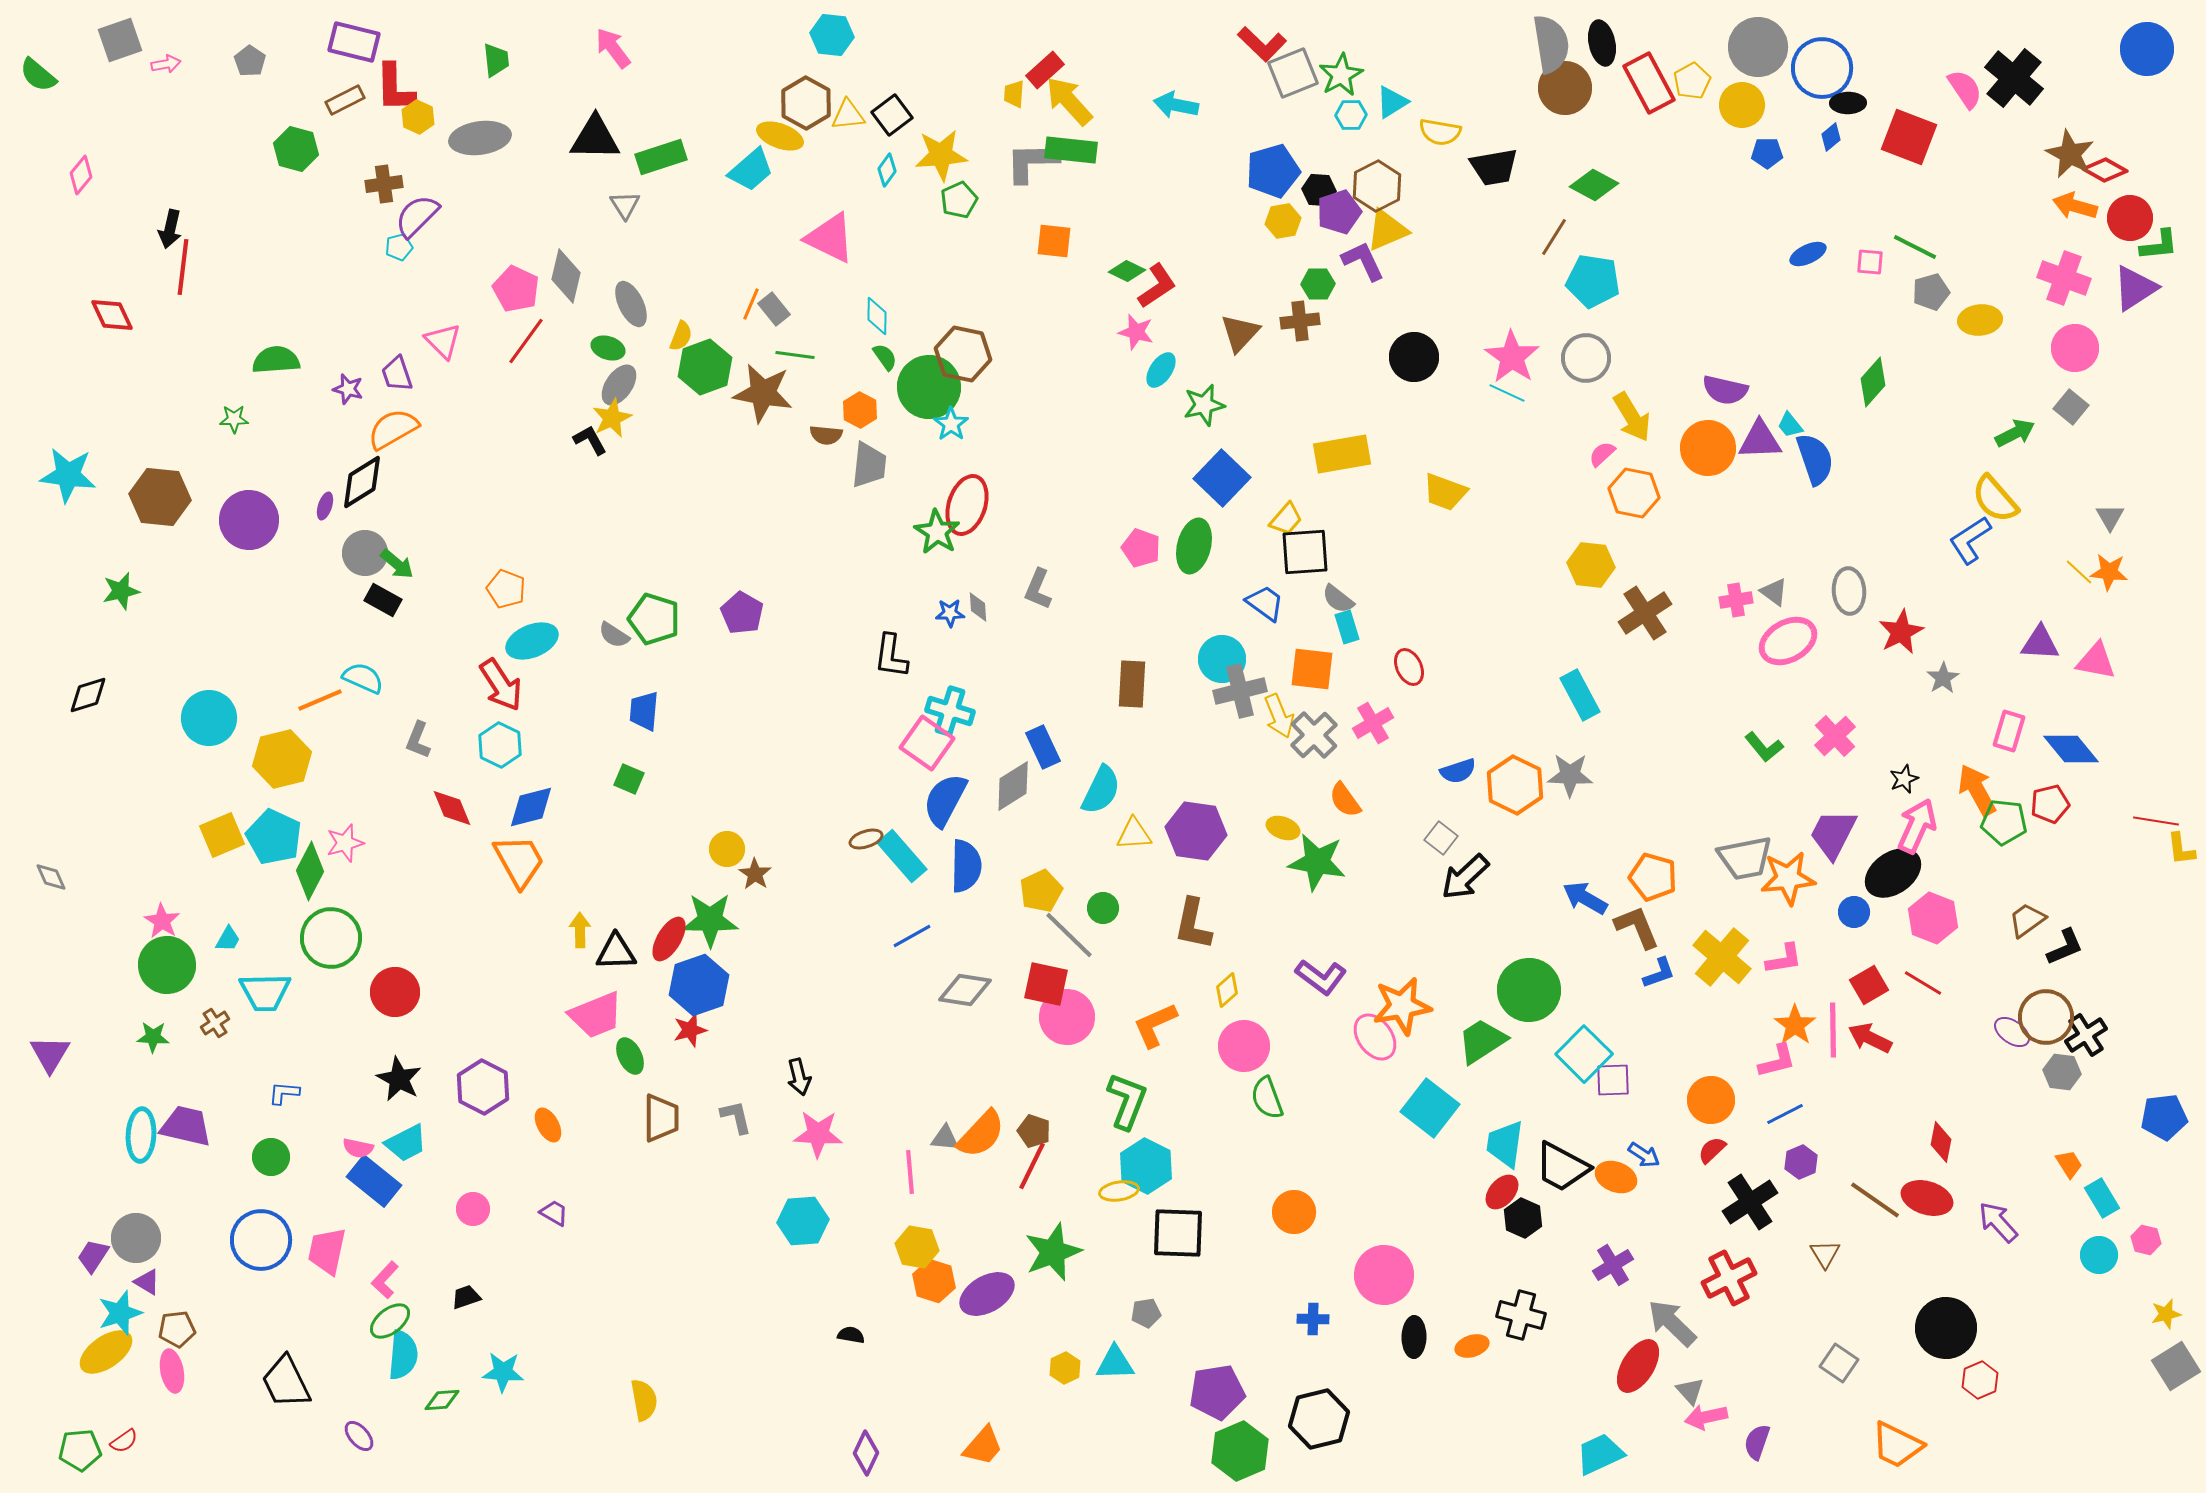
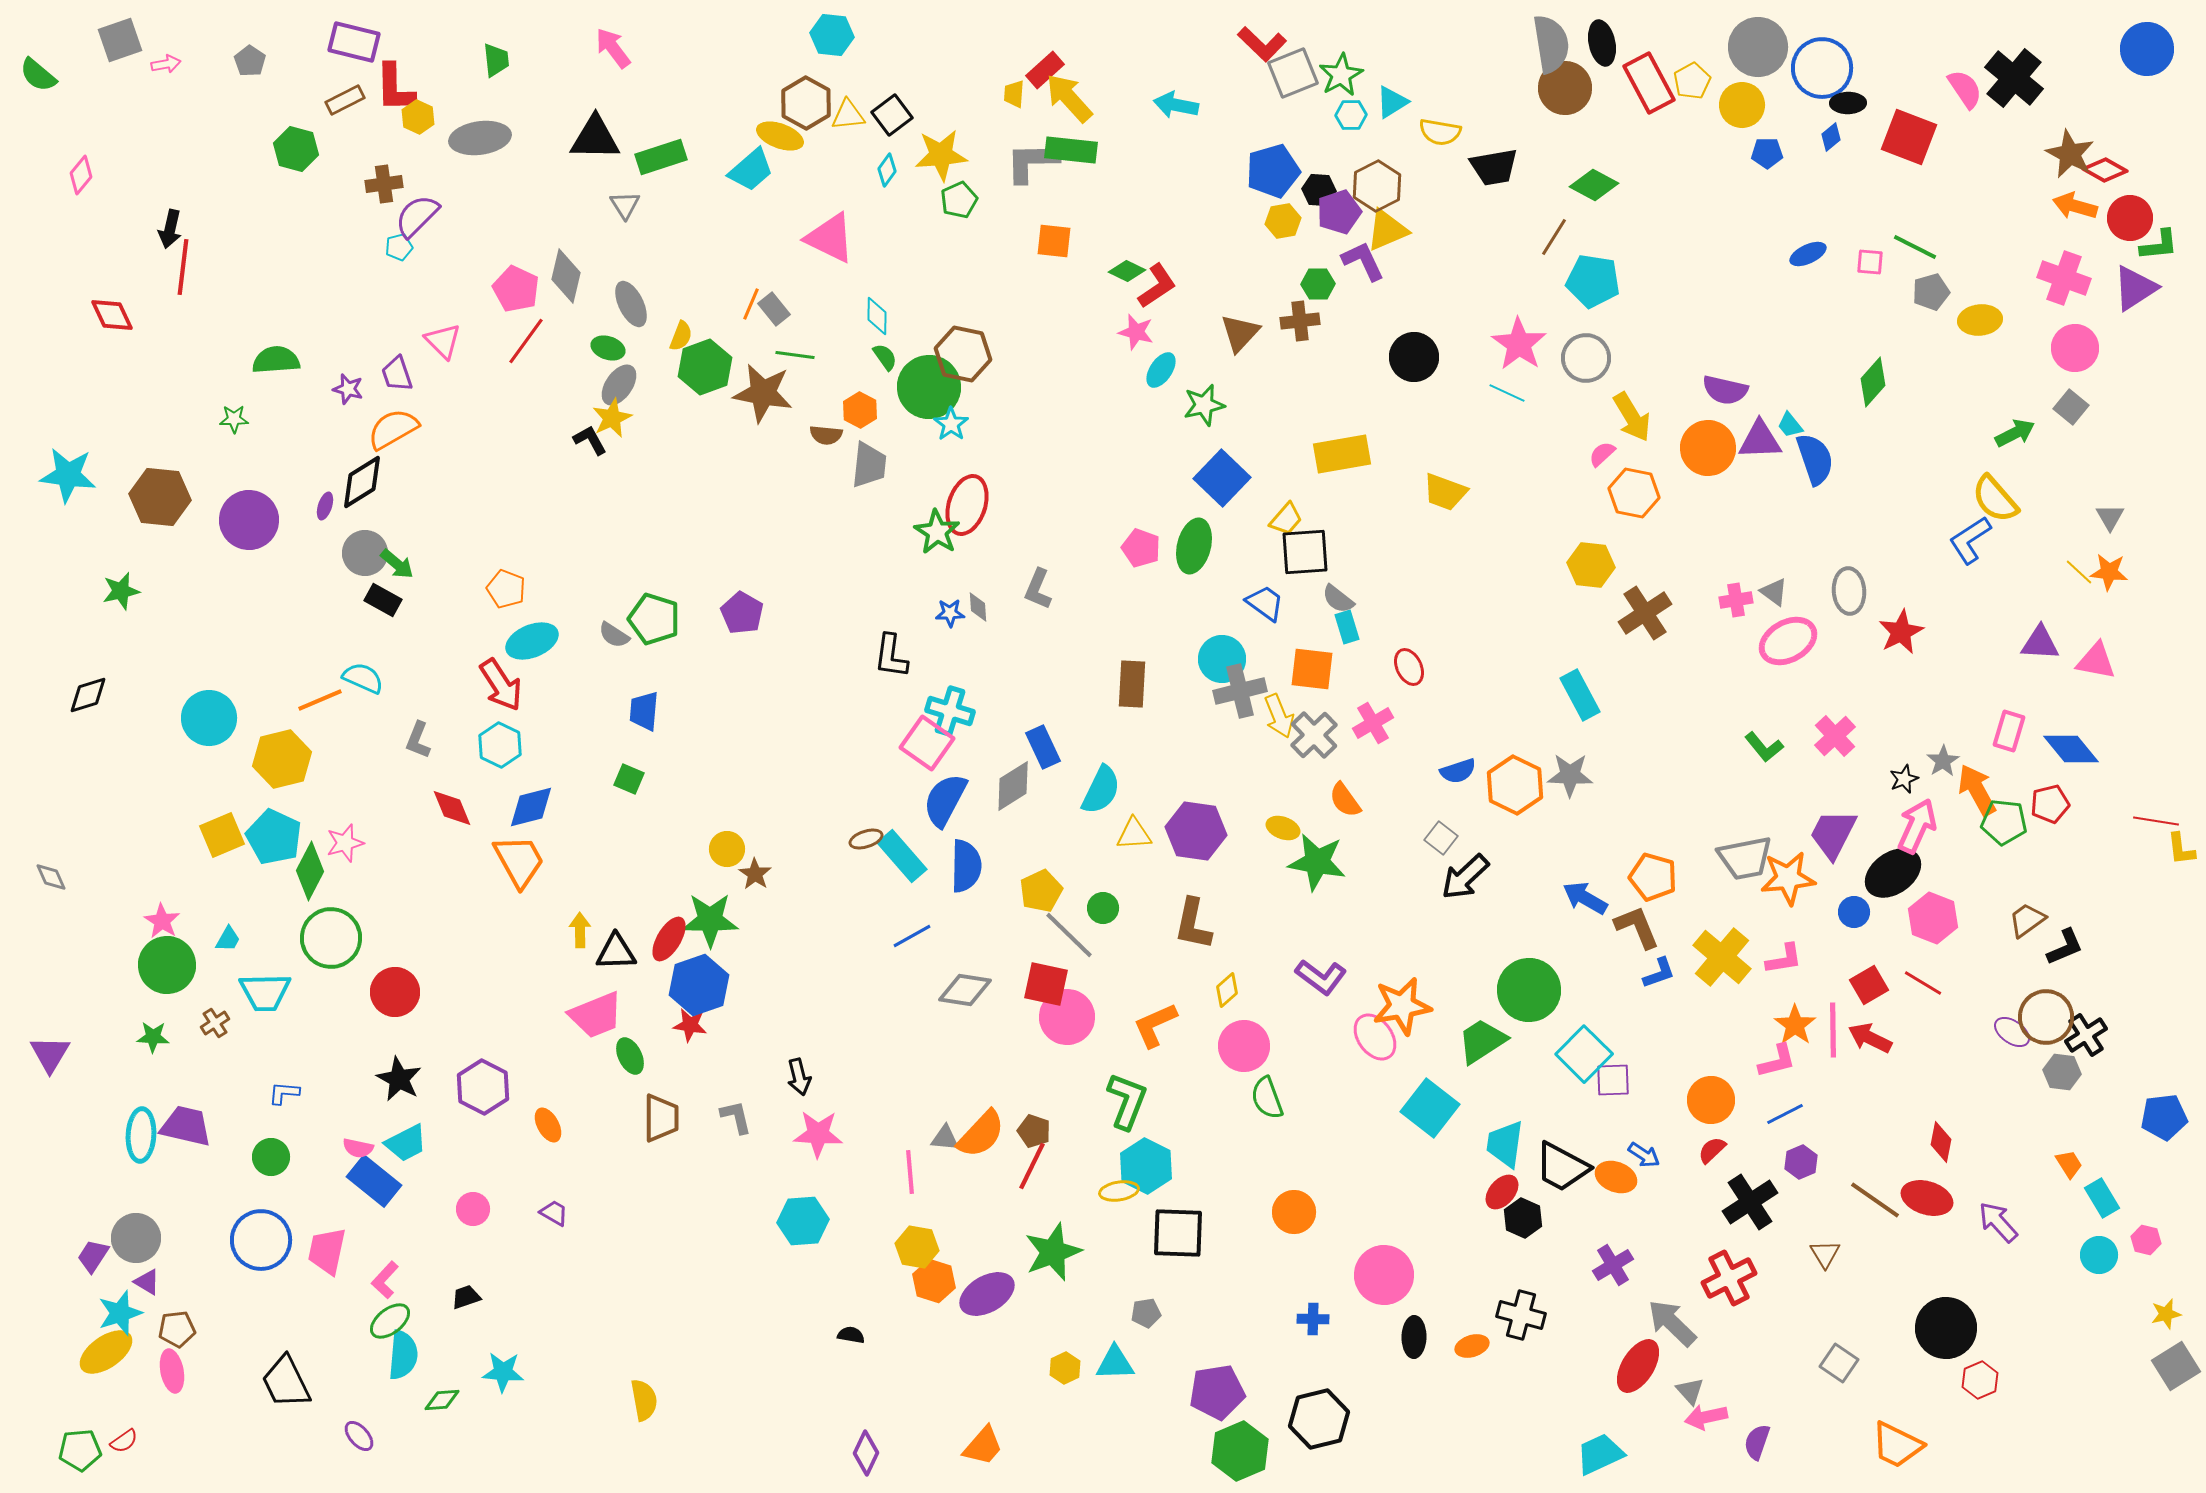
yellow arrow at (1069, 101): moved 3 px up
pink star at (1512, 357): moved 7 px right, 13 px up
gray star at (1943, 678): moved 83 px down
red star at (690, 1030): moved 5 px up; rotated 24 degrees clockwise
